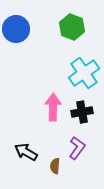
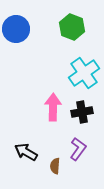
purple L-shape: moved 1 px right, 1 px down
